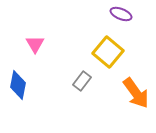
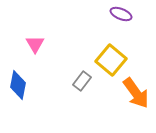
yellow square: moved 3 px right, 8 px down
